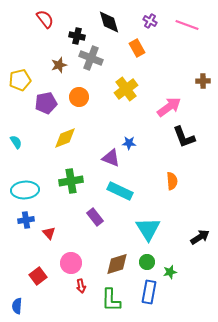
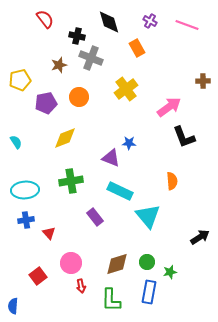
cyan triangle: moved 13 px up; rotated 8 degrees counterclockwise
blue semicircle: moved 4 px left
